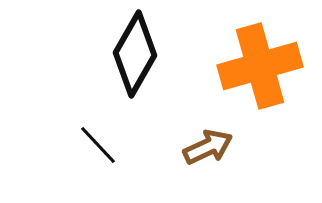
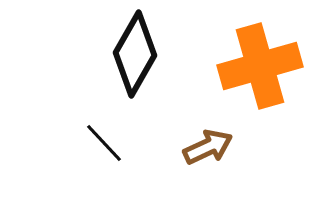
black line: moved 6 px right, 2 px up
